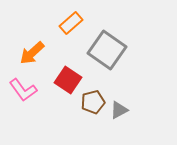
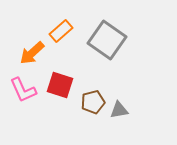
orange rectangle: moved 10 px left, 8 px down
gray square: moved 10 px up
red square: moved 8 px left, 5 px down; rotated 16 degrees counterclockwise
pink L-shape: rotated 12 degrees clockwise
gray triangle: rotated 18 degrees clockwise
